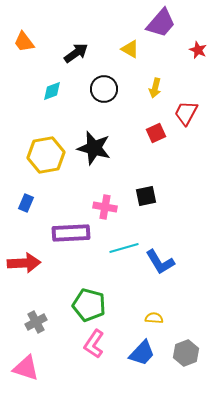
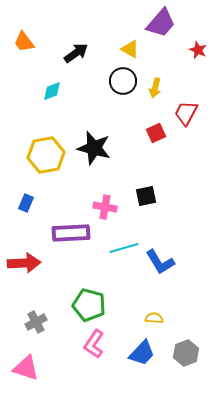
black circle: moved 19 px right, 8 px up
